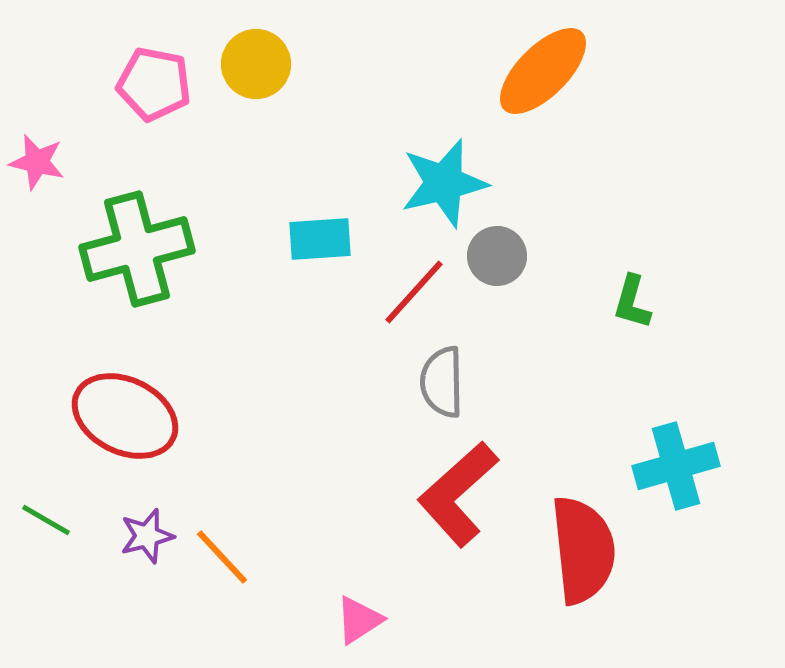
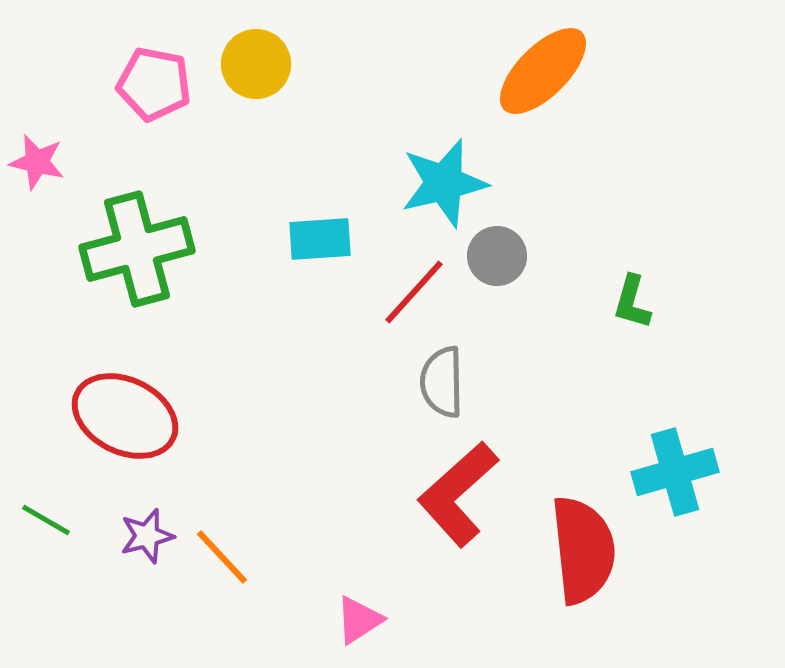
cyan cross: moved 1 px left, 6 px down
